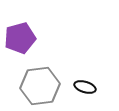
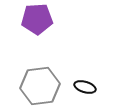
purple pentagon: moved 17 px right, 19 px up; rotated 12 degrees clockwise
